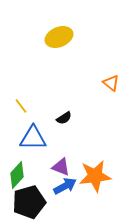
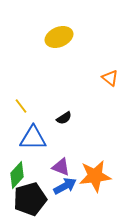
orange triangle: moved 1 px left, 5 px up
black pentagon: moved 1 px right, 3 px up
